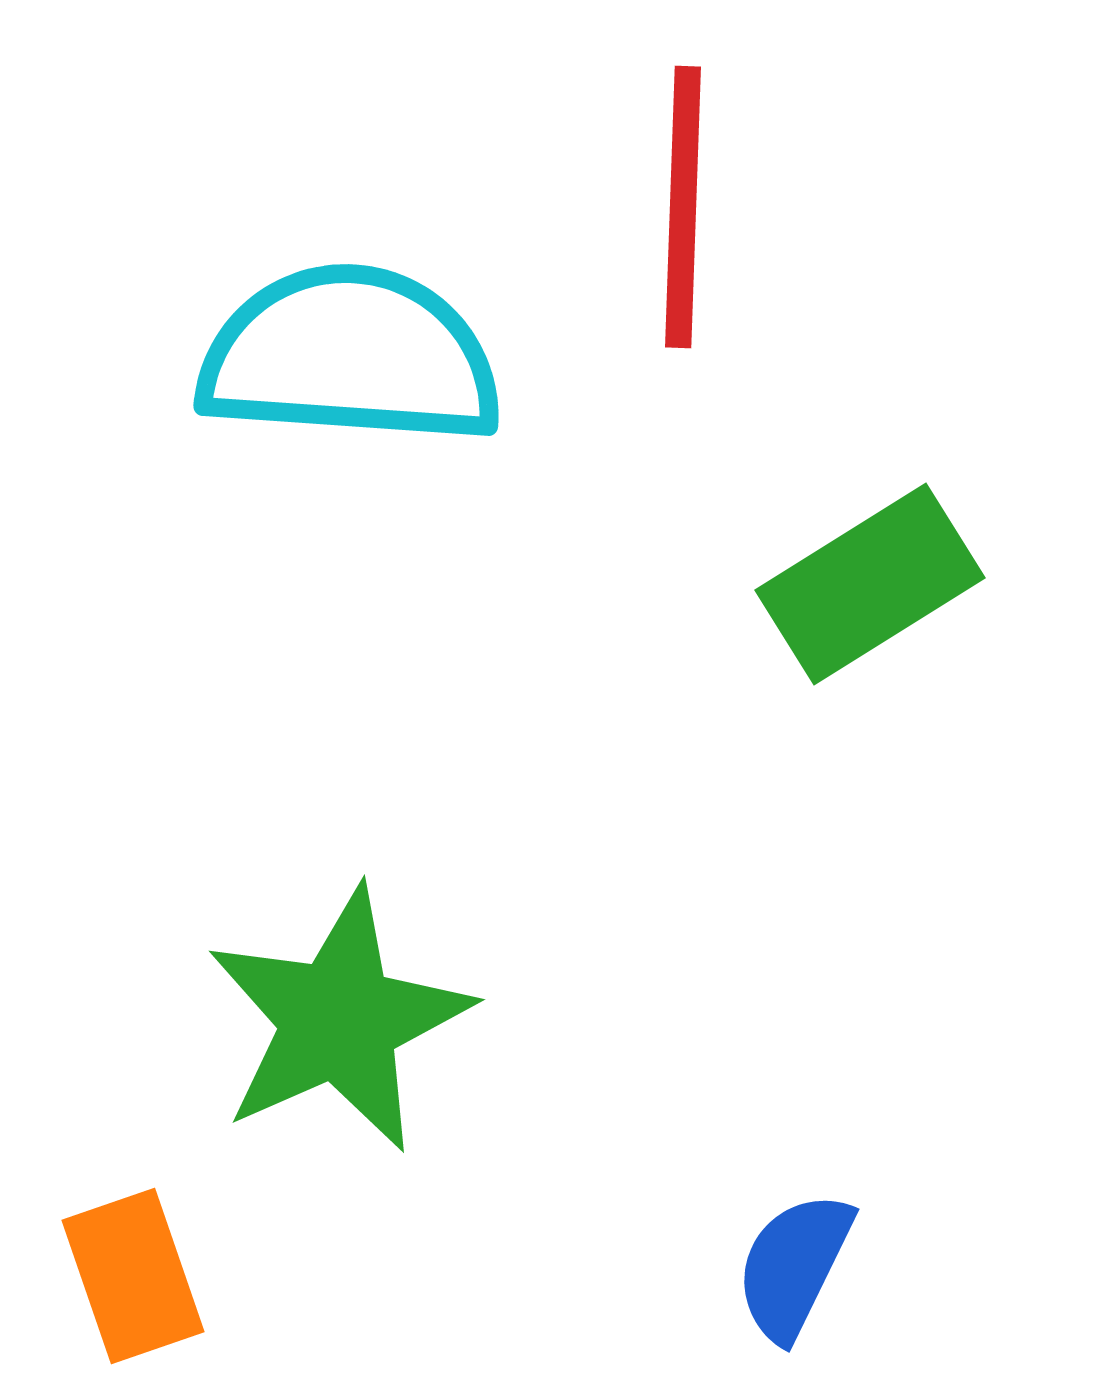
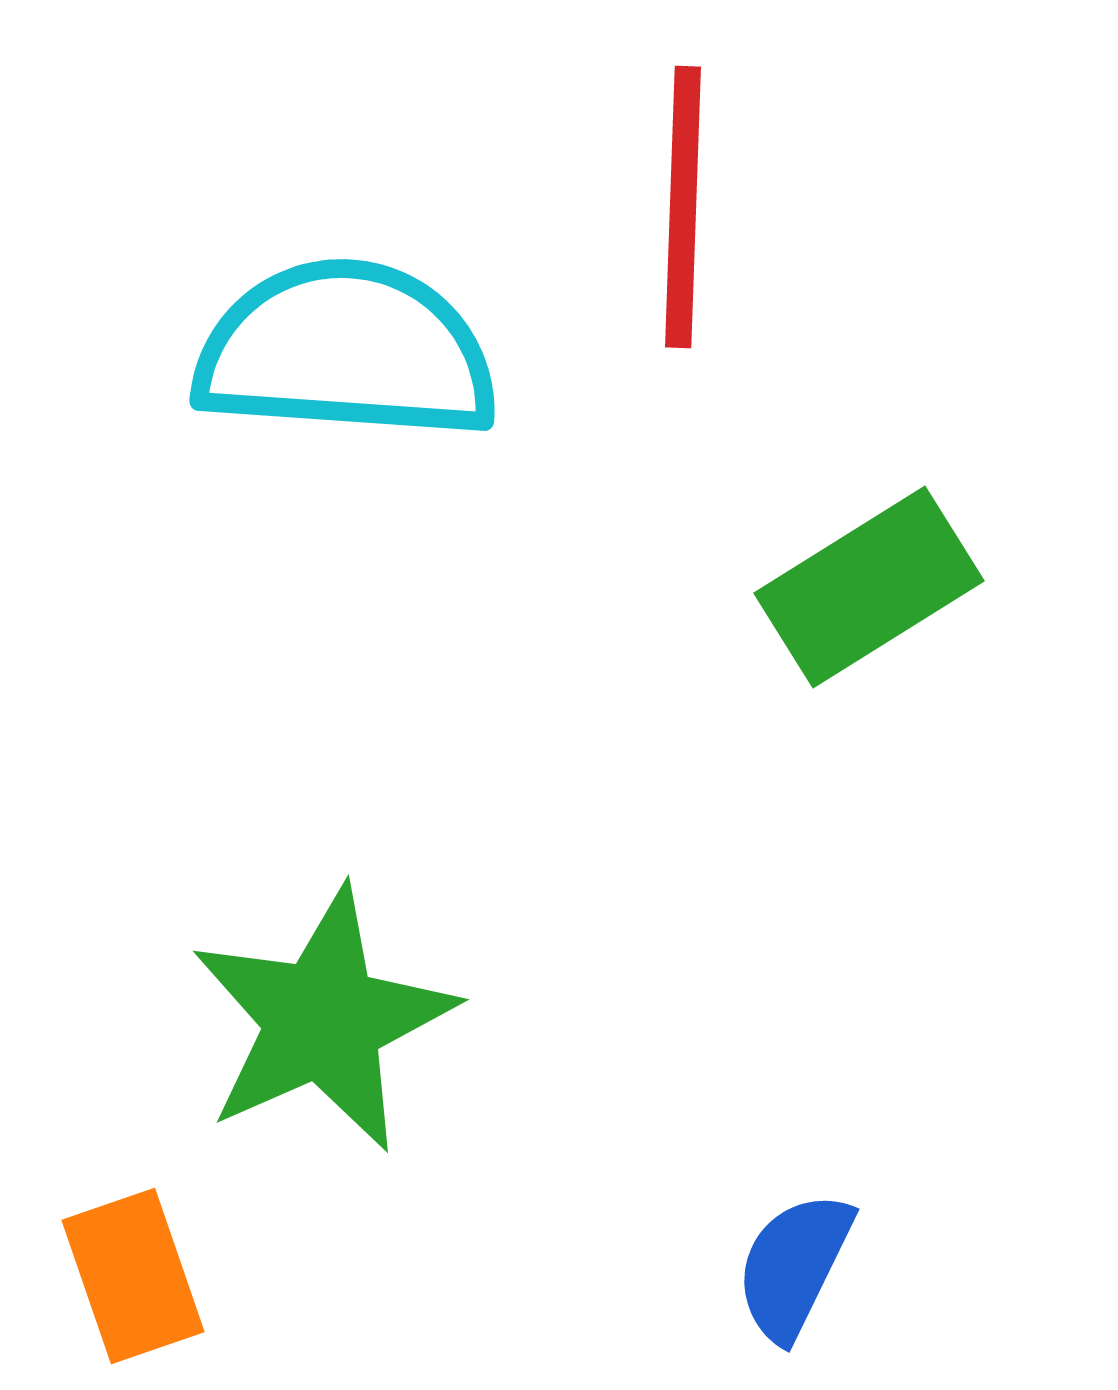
cyan semicircle: moved 4 px left, 5 px up
green rectangle: moved 1 px left, 3 px down
green star: moved 16 px left
